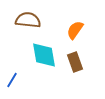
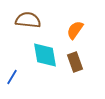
cyan diamond: moved 1 px right
blue line: moved 3 px up
